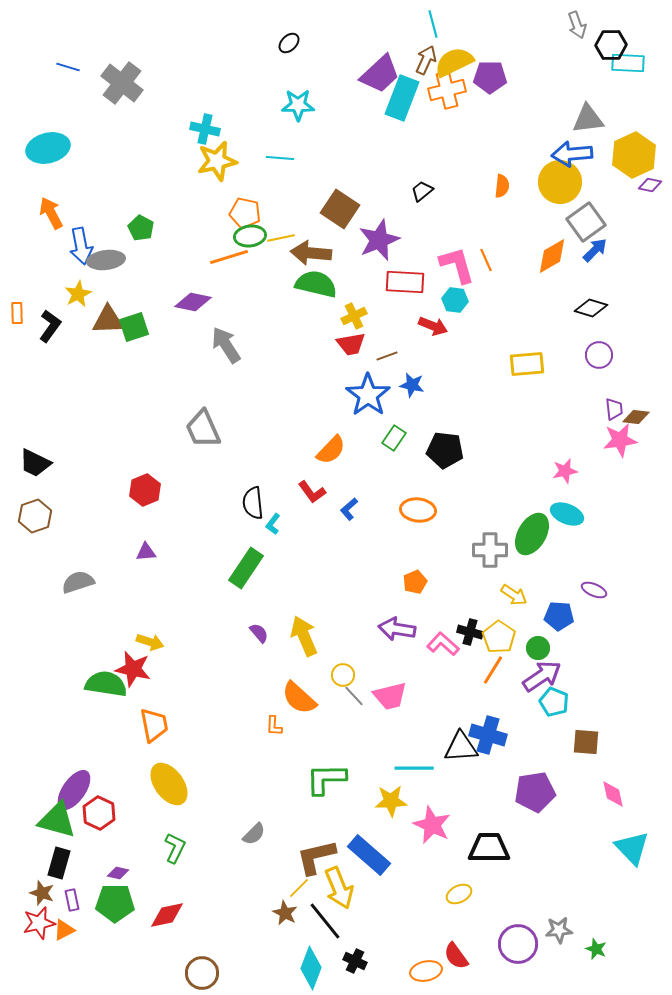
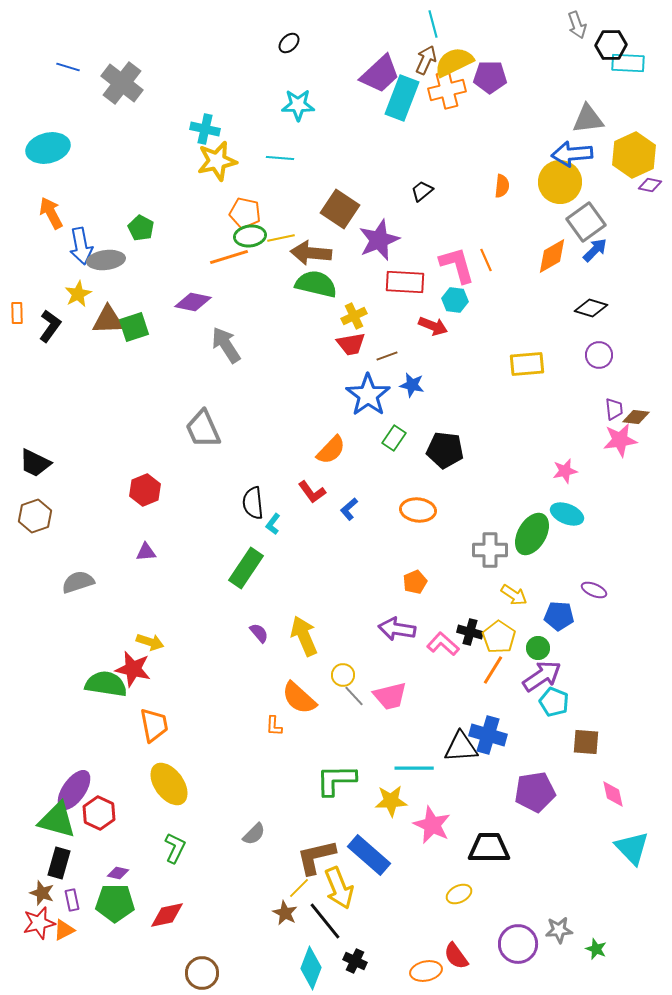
green L-shape at (326, 779): moved 10 px right, 1 px down
